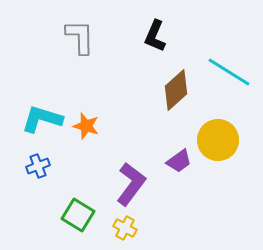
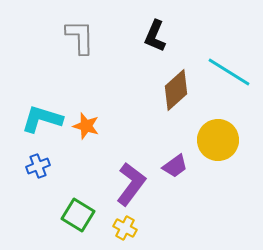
purple trapezoid: moved 4 px left, 5 px down
